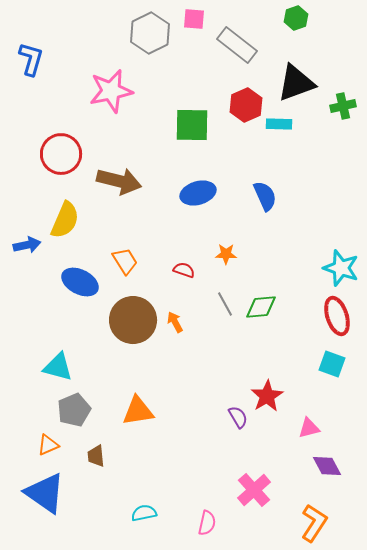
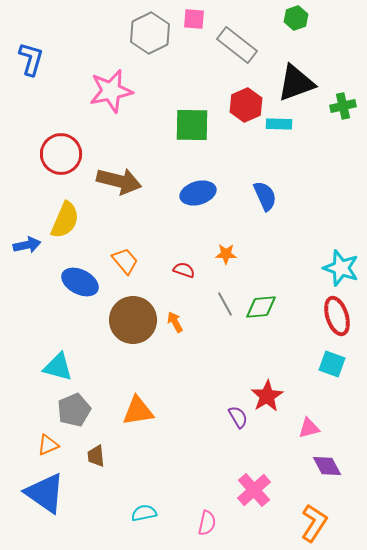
orange trapezoid at (125, 261): rotated 8 degrees counterclockwise
